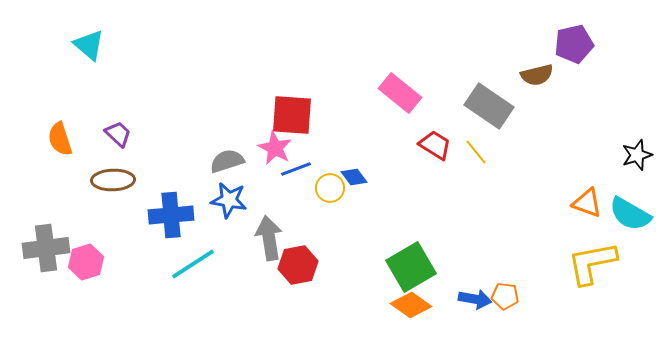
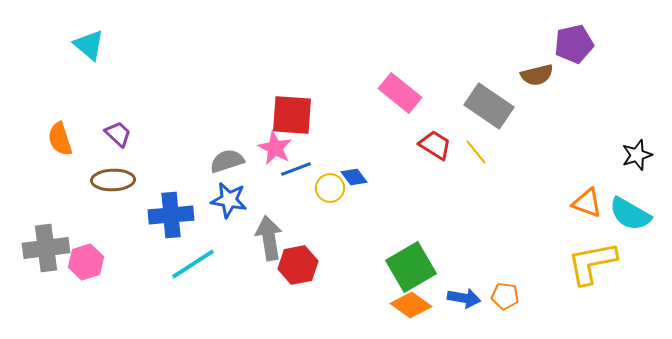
blue arrow: moved 11 px left, 1 px up
